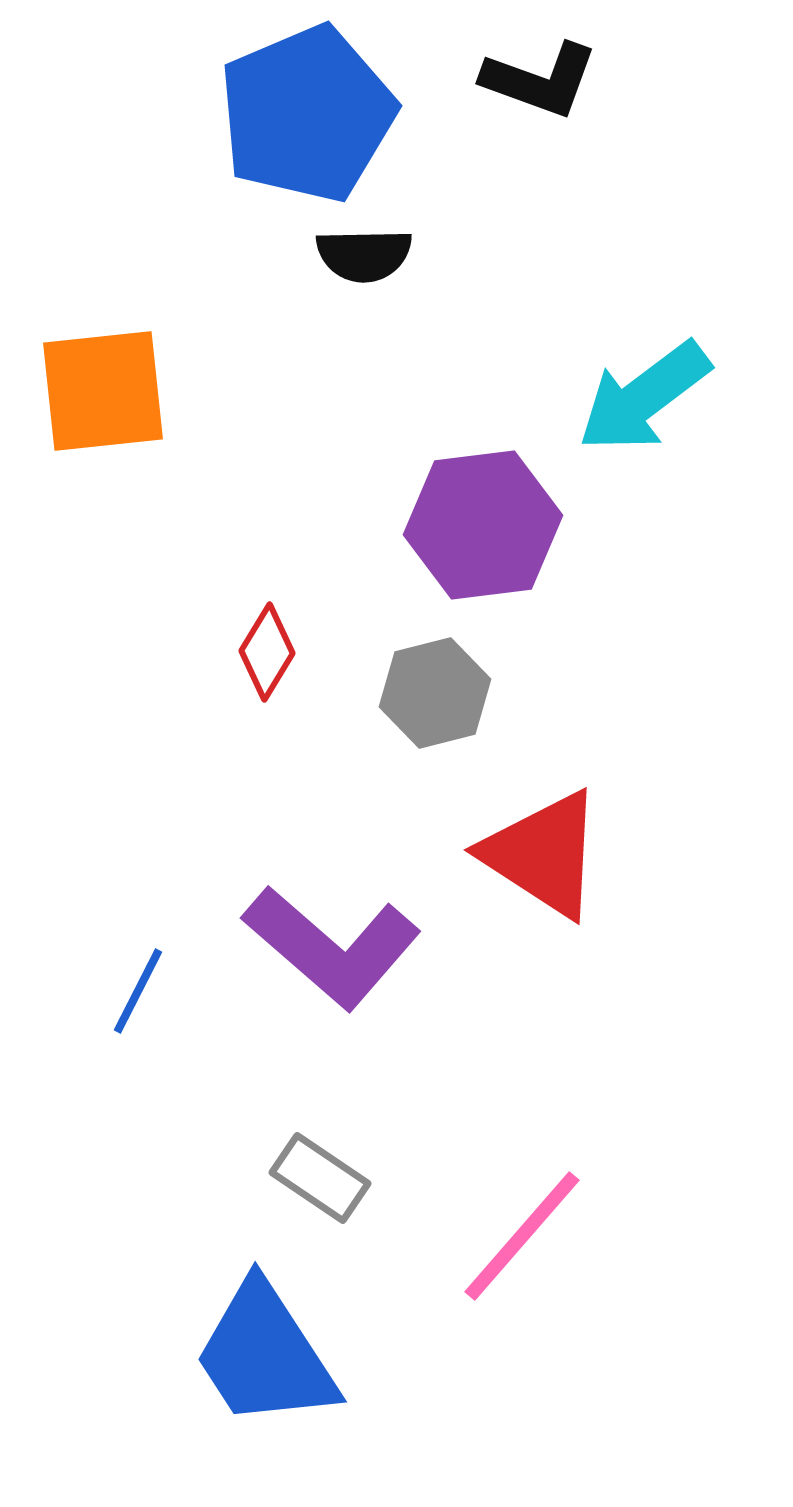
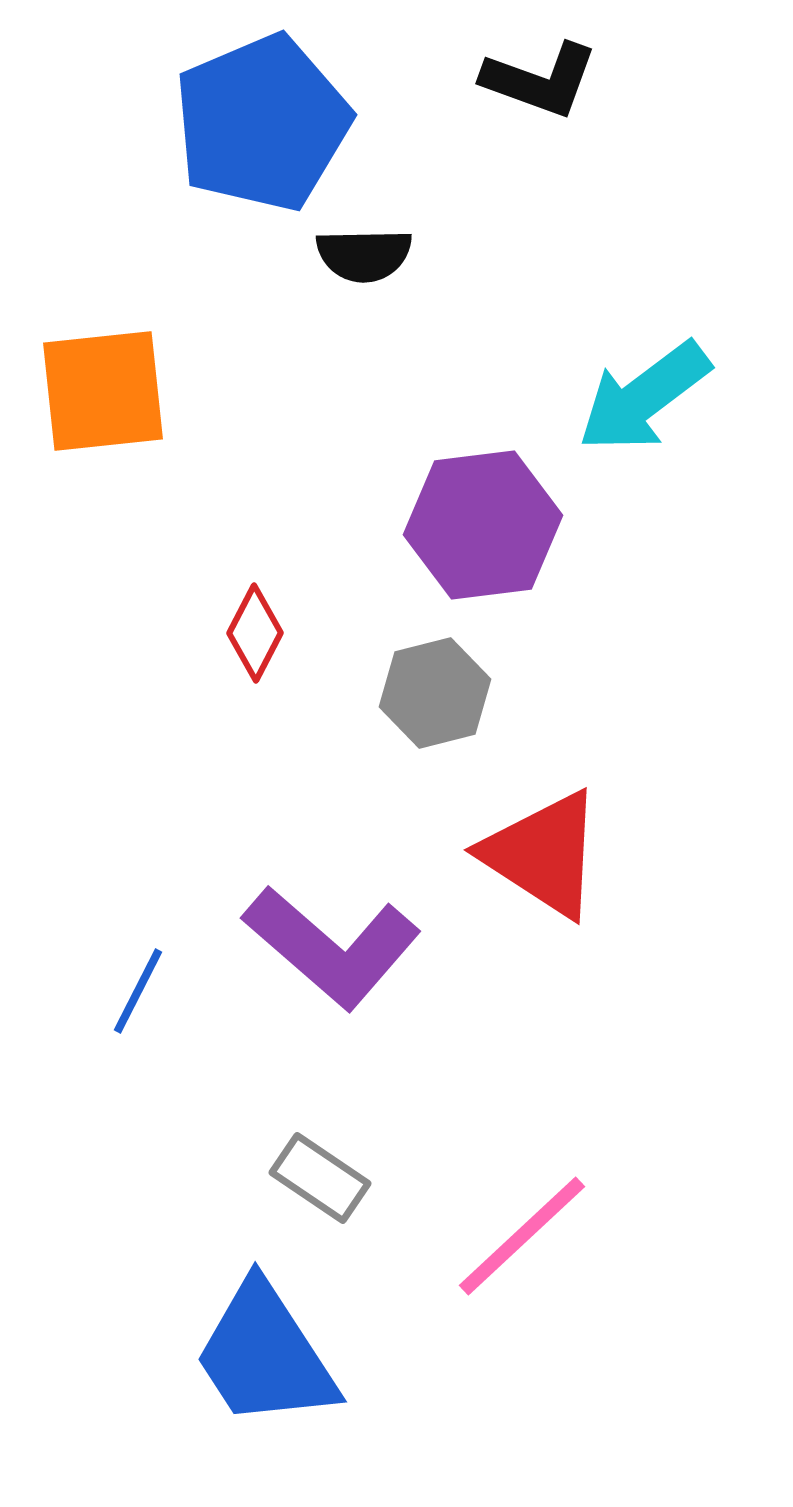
blue pentagon: moved 45 px left, 9 px down
red diamond: moved 12 px left, 19 px up; rotated 4 degrees counterclockwise
pink line: rotated 6 degrees clockwise
